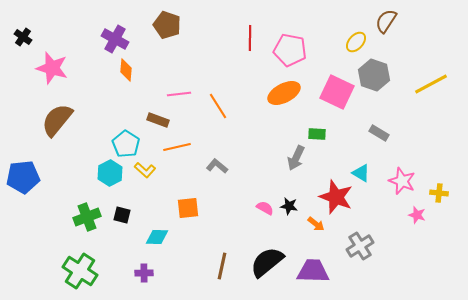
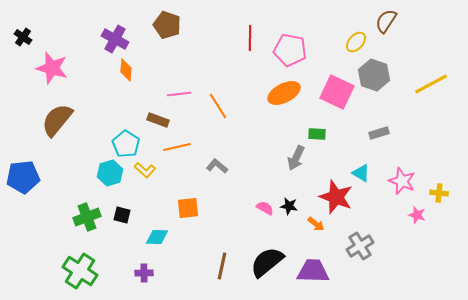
gray rectangle at (379, 133): rotated 48 degrees counterclockwise
cyan hexagon at (110, 173): rotated 10 degrees clockwise
